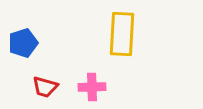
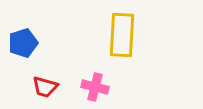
yellow rectangle: moved 1 px down
pink cross: moved 3 px right; rotated 16 degrees clockwise
